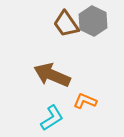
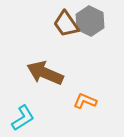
gray hexagon: moved 3 px left
brown arrow: moved 7 px left, 2 px up
cyan L-shape: moved 29 px left
